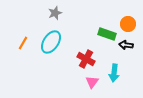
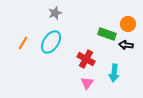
pink triangle: moved 5 px left, 1 px down
